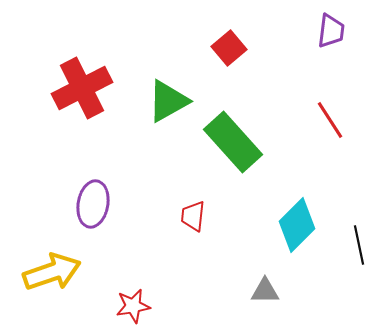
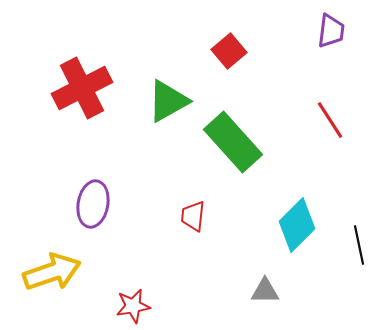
red square: moved 3 px down
